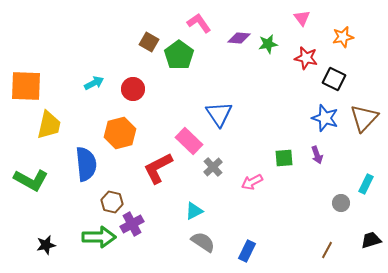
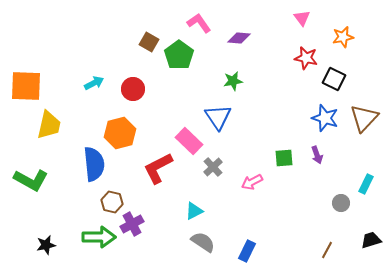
green star: moved 35 px left, 37 px down
blue triangle: moved 1 px left, 3 px down
blue semicircle: moved 8 px right
